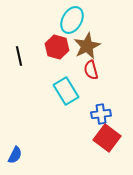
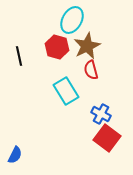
blue cross: rotated 36 degrees clockwise
